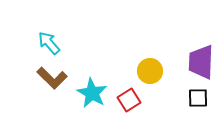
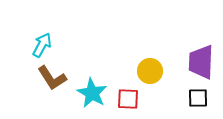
cyan arrow: moved 7 px left, 2 px down; rotated 70 degrees clockwise
brown L-shape: rotated 12 degrees clockwise
red square: moved 1 px left, 1 px up; rotated 35 degrees clockwise
